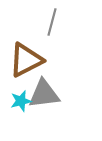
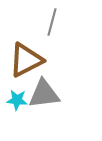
cyan star: moved 4 px left, 1 px up; rotated 20 degrees clockwise
